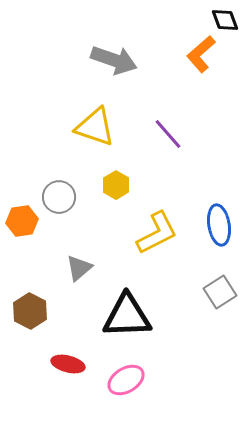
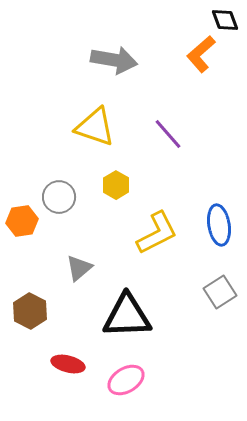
gray arrow: rotated 9 degrees counterclockwise
